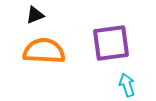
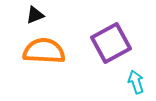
purple square: rotated 21 degrees counterclockwise
cyan arrow: moved 9 px right, 3 px up
